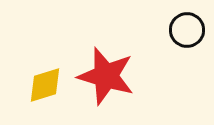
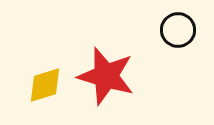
black circle: moved 9 px left
